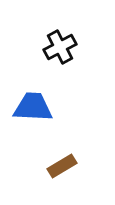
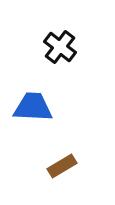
black cross: rotated 24 degrees counterclockwise
